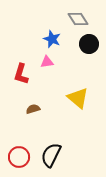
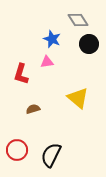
gray diamond: moved 1 px down
red circle: moved 2 px left, 7 px up
